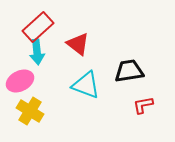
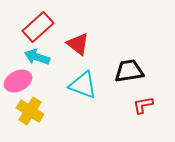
cyan arrow: moved 5 px down; rotated 115 degrees clockwise
pink ellipse: moved 2 px left
cyan triangle: moved 3 px left
